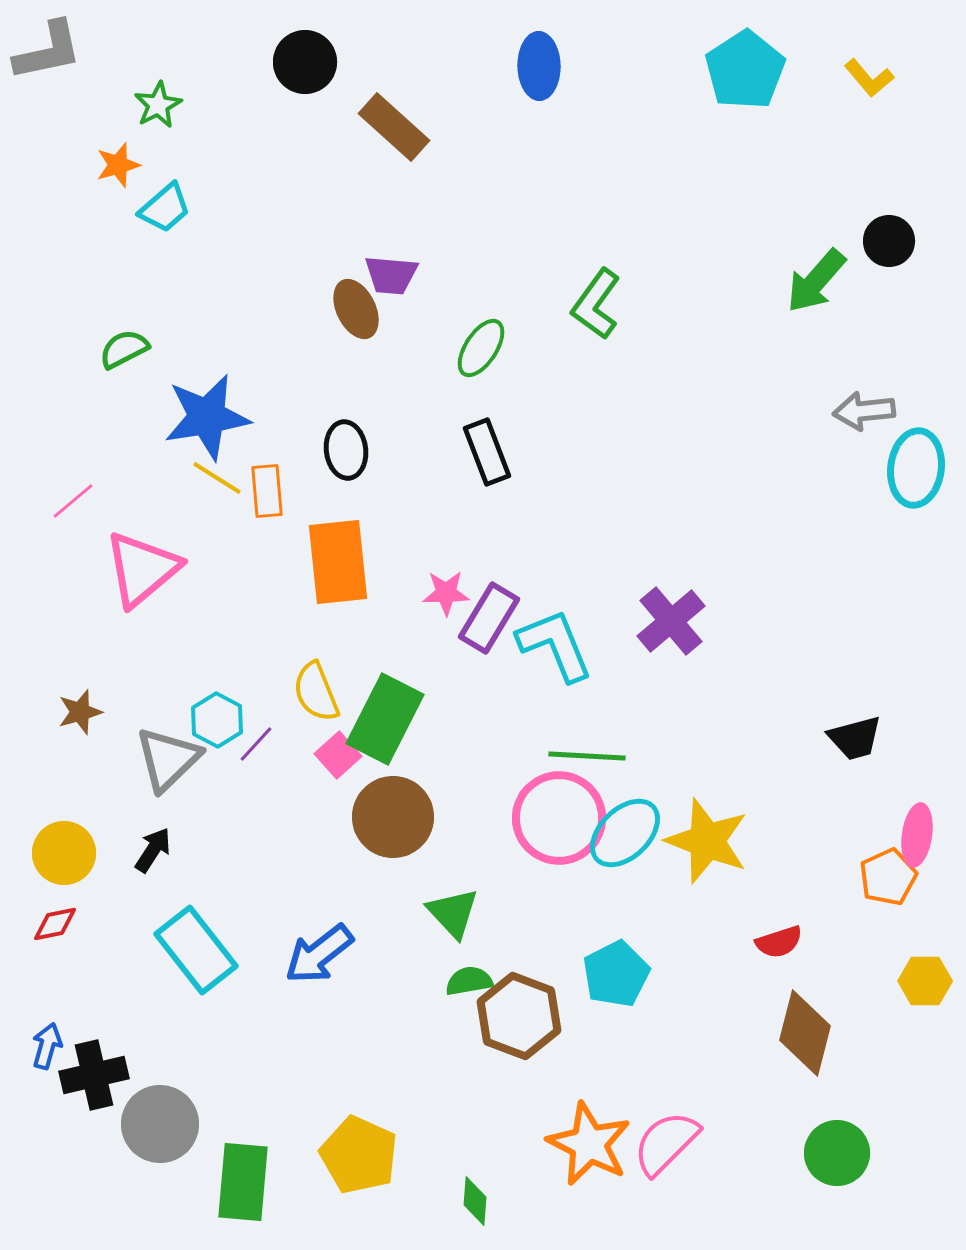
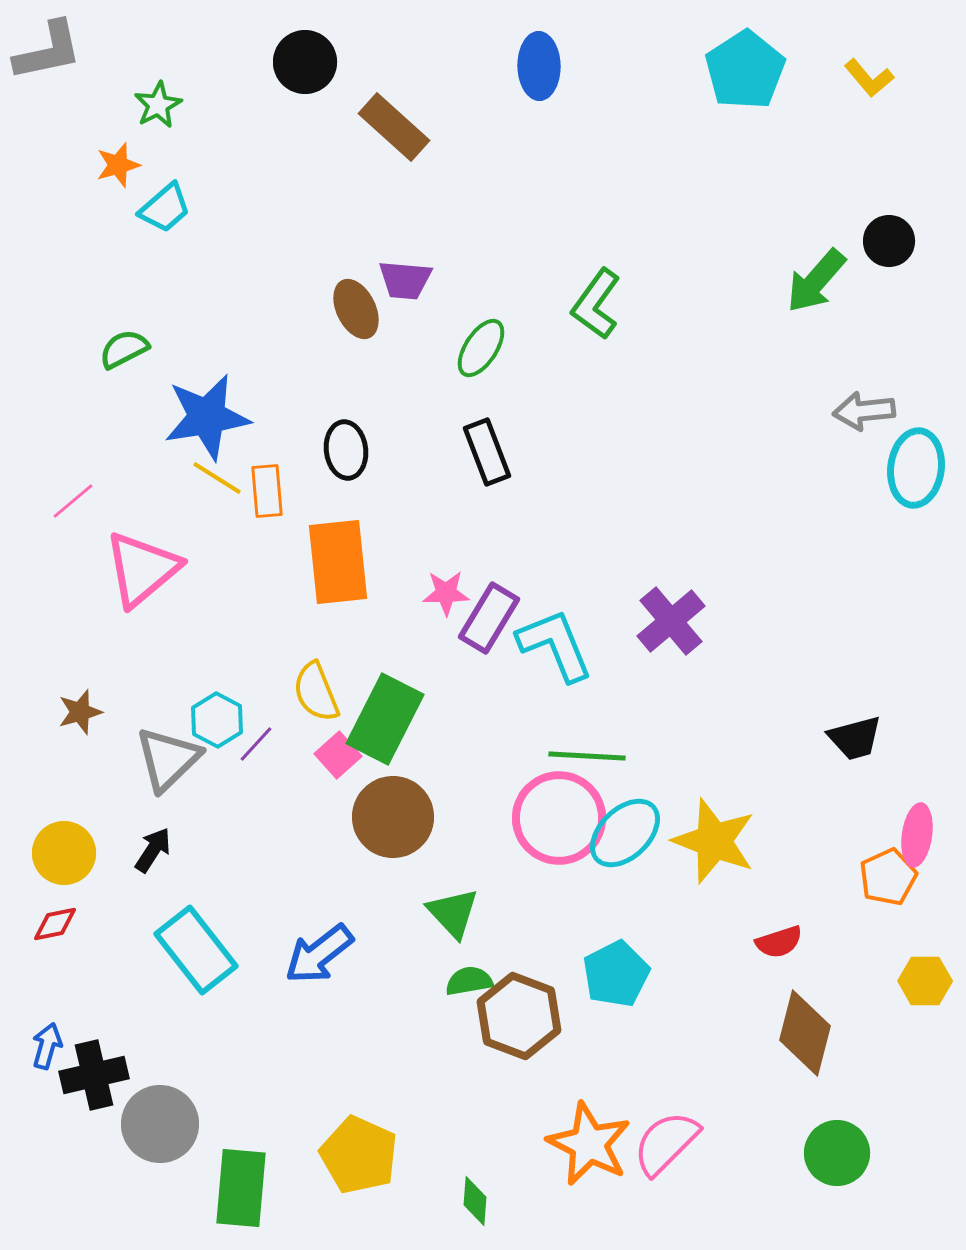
purple trapezoid at (391, 275): moved 14 px right, 5 px down
yellow star at (707, 841): moved 7 px right
green rectangle at (243, 1182): moved 2 px left, 6 px down
